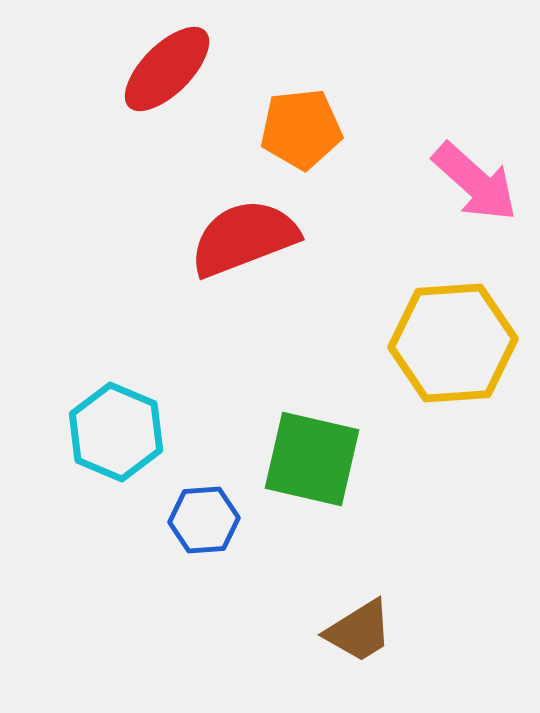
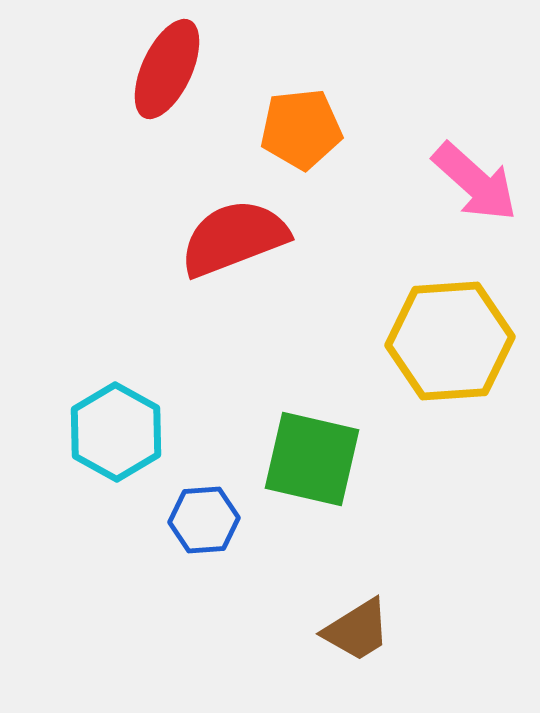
red ellipse: rotated 20 degrees counterclockwise
red semicircle: moved 10 px left
yellow hexagon: moved 3 px left, 2 px up
cyan hexagon: rotated 6 degrees clockwise
brown trapezoid: moved 2 px left, 1 px up
